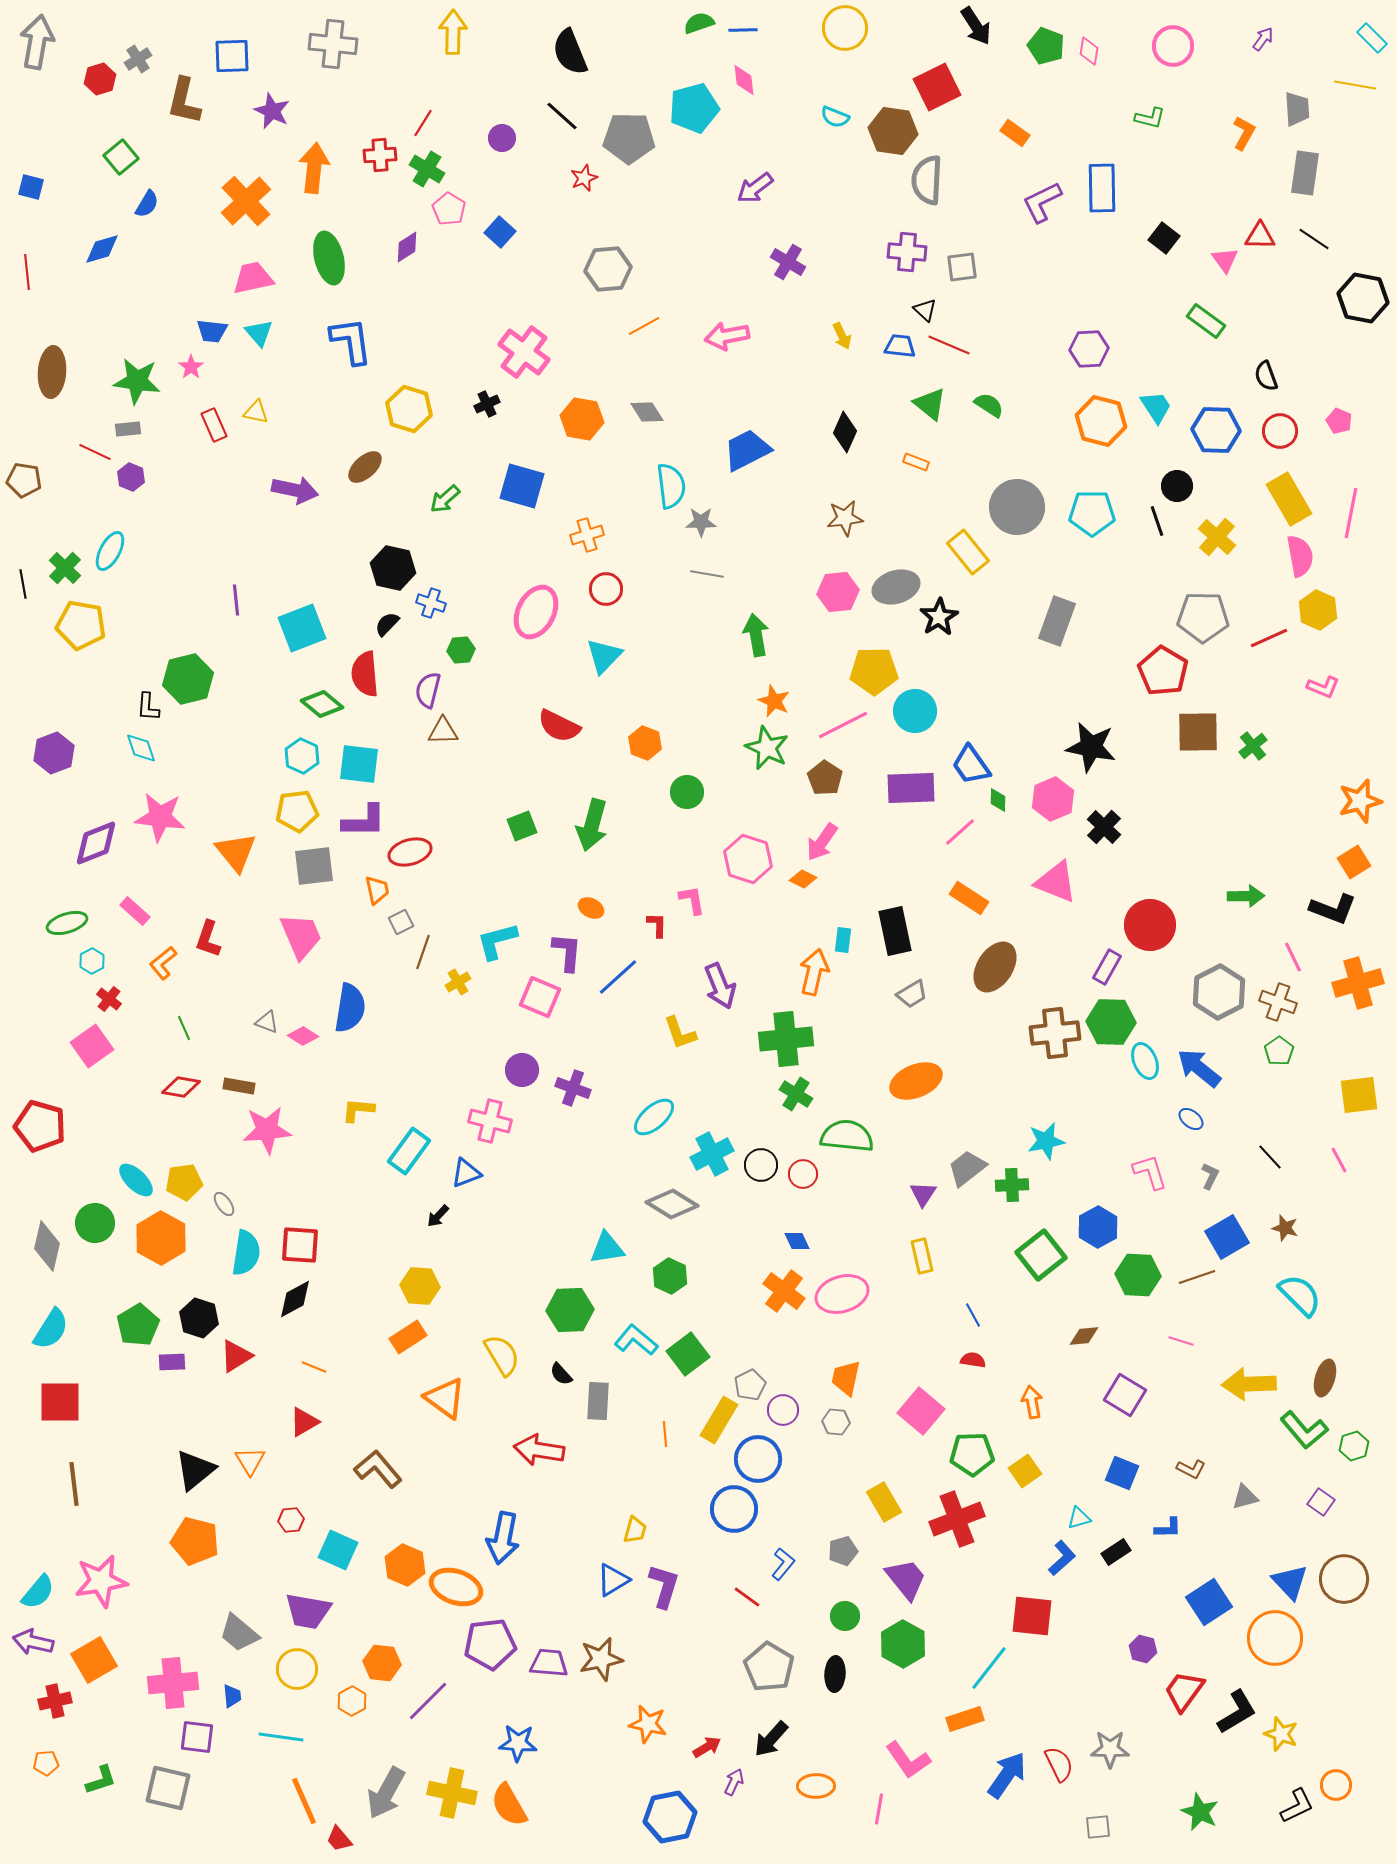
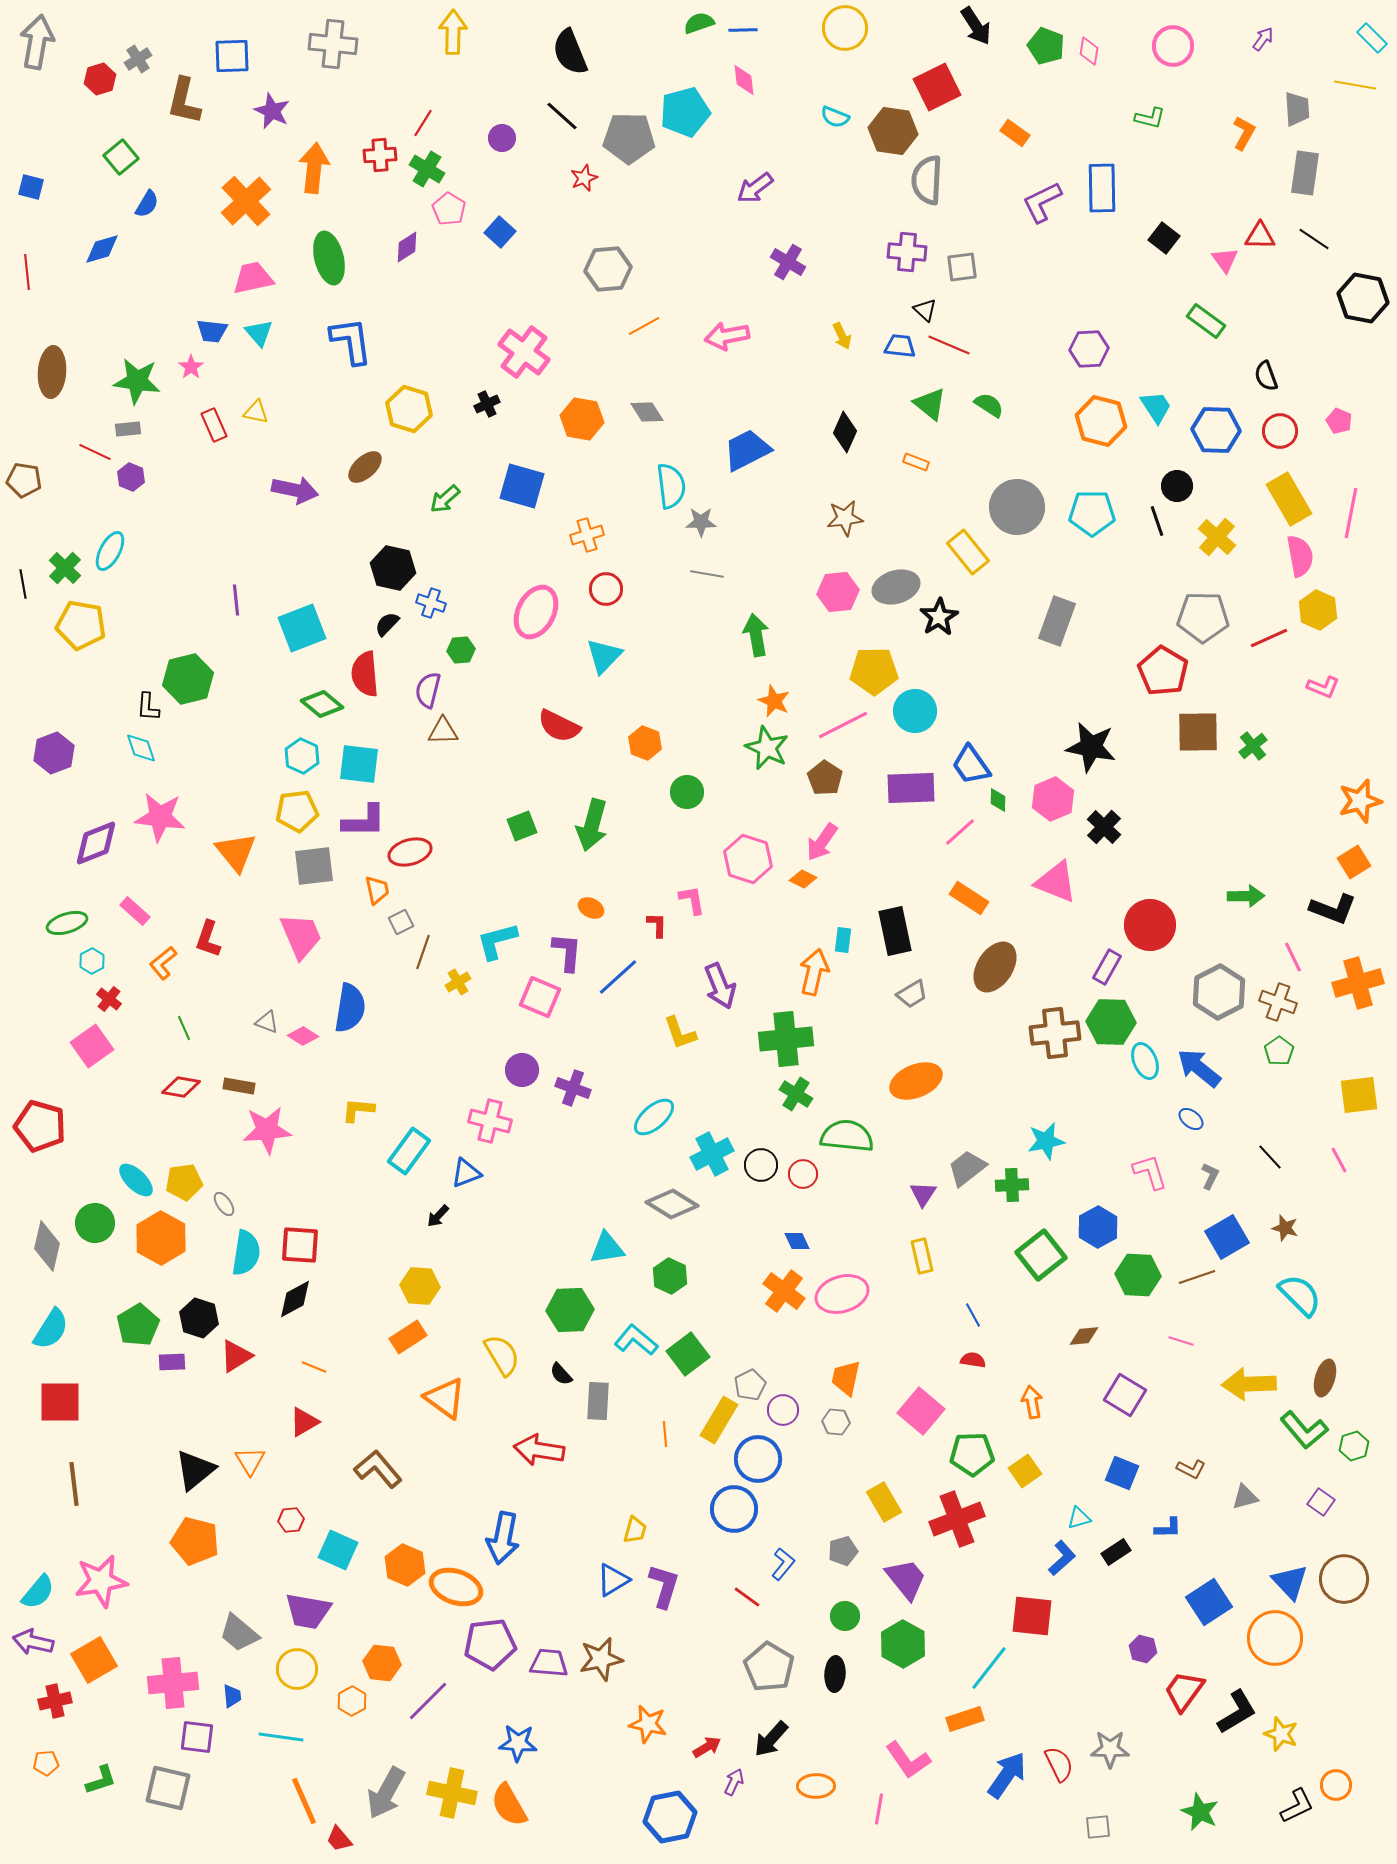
cyan pentagon at (694, 108): moved 9 px left, 4 px down
